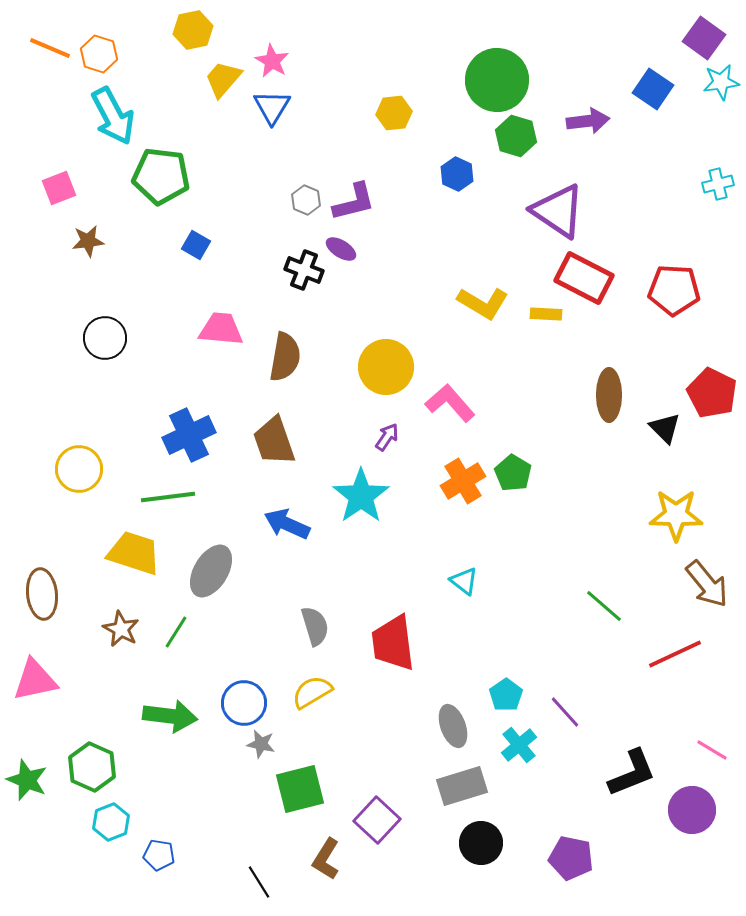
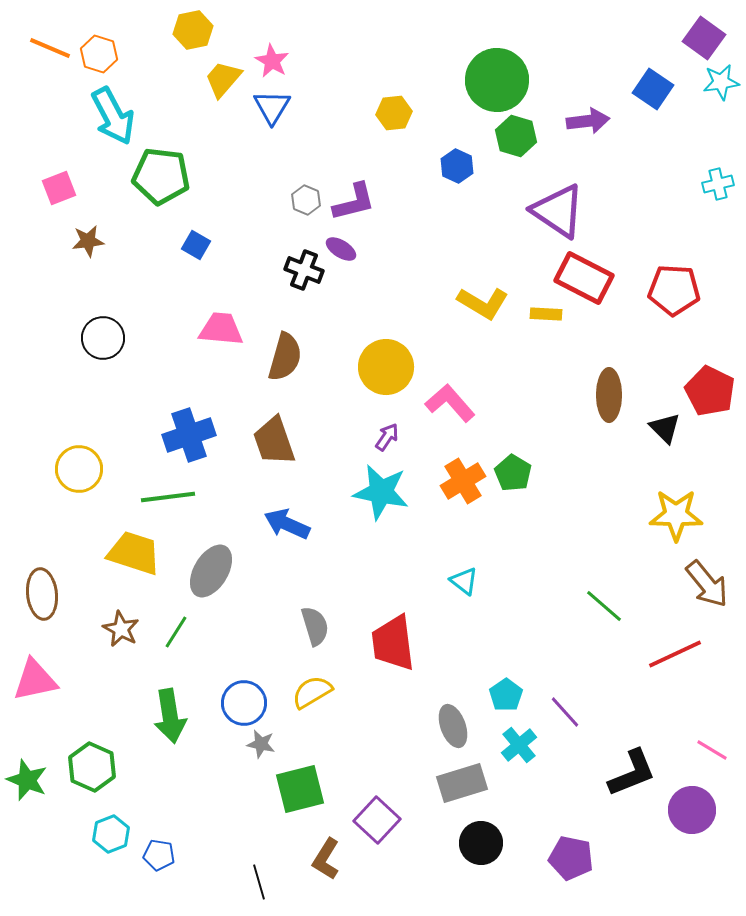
blue hexagon at (457, 174): moved 8 px up
black circle at (105, 338): moved 2 px left
brown semicircle at (285, 357): rotated 6 degrees clockwise
red pentagon at (712, 393): moved 2 px left, 2 px up
blue cross at (189, 435): rotated 6 degrees clockwise
cyan star at (361, 496): moved 20 px right, 4 px up; rotated 26 degrees counterclockwise
green arrow at (170, 716): rotated 74 degrees clockwise
gray rectangle at (462, 786): moved 3 px up
cyan hexagon at (111, 822): moved 12 px down
black line at (259, 882): rotated 16 degrees clockwise
